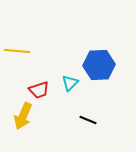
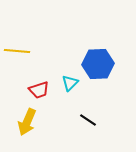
blue hexagon: moved 1 px left, 1 px up
yellow arrow: moved 4 px right, 6 px down
black line: rotated 12 degrees clockwise
